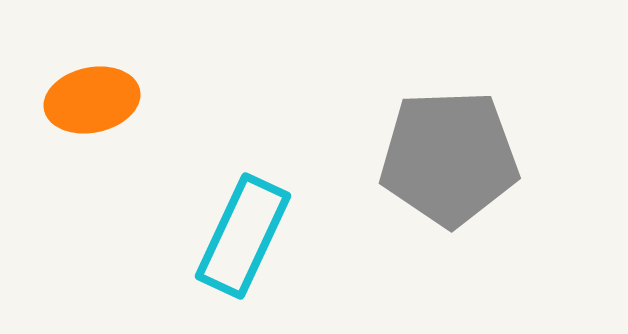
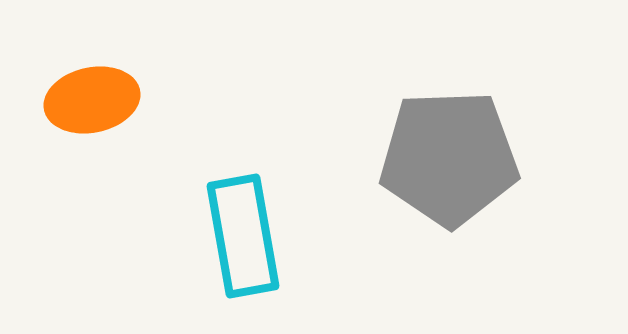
cyan rectangle: rotated 35 degrees counterclockwise
